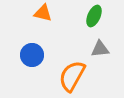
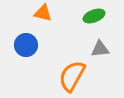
green ellipse: rotated 45 degrees clockwise
blue circle: moved 6 px left, 10 px up
